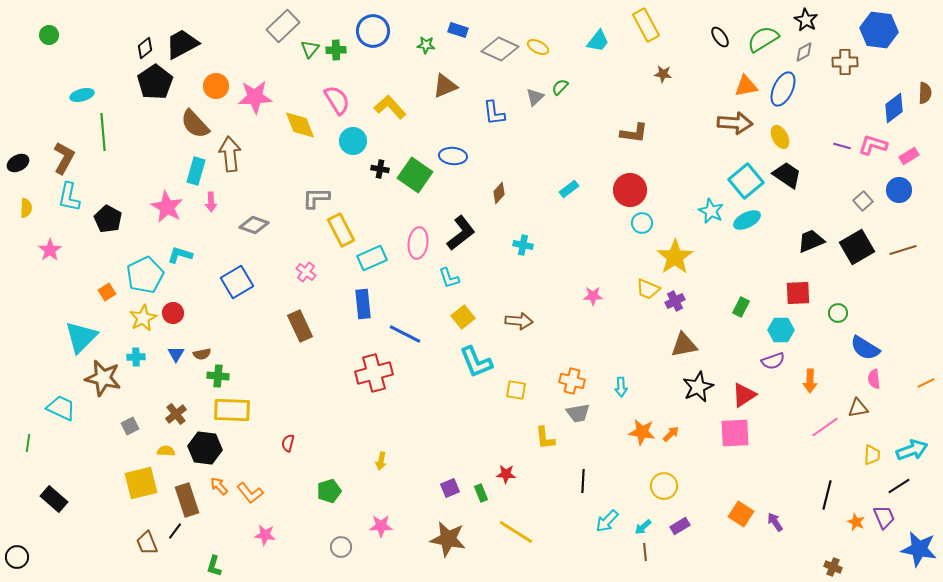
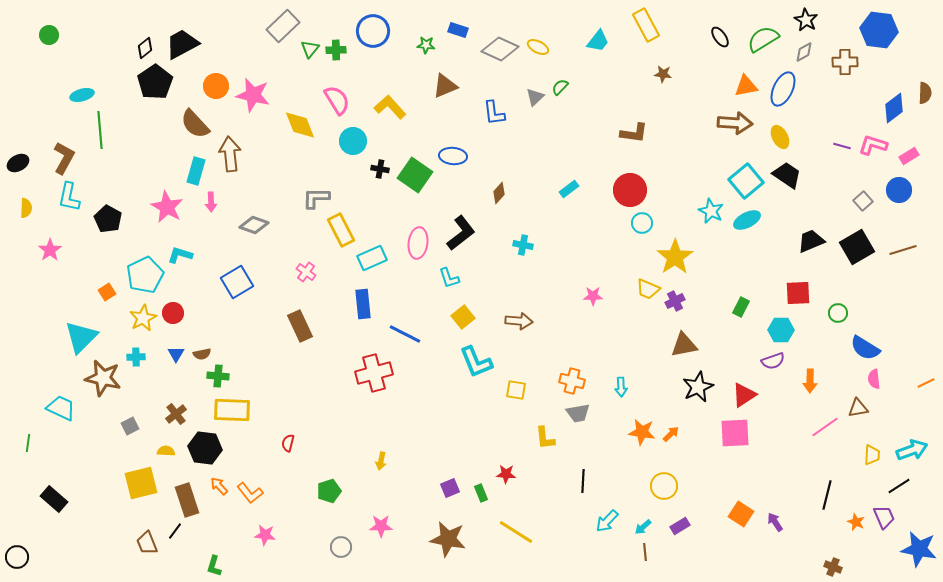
pink star at (255, 97): moved 2 px left, 2 px up; rotated 16 degrees clockwise
green line at (103, 132): moved 3 px left, 2 px up
